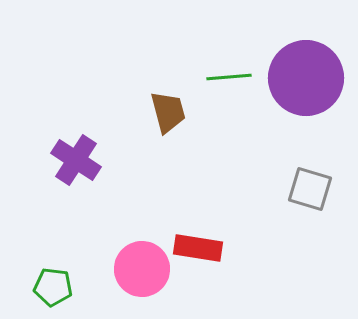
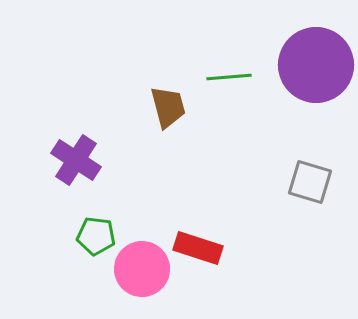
purple circle: moved 10 px right, 13 px up
brown trapezoid: moved 5 px up
gray square: moved 7 px up
red rectangle: rotated 9 degrees clockwise
green pentagon: moved 43 px right, 51 px up
